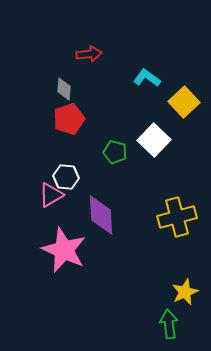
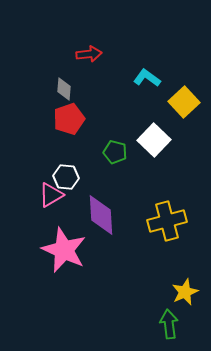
yellow cross: moved 10 px left, 4 px down
